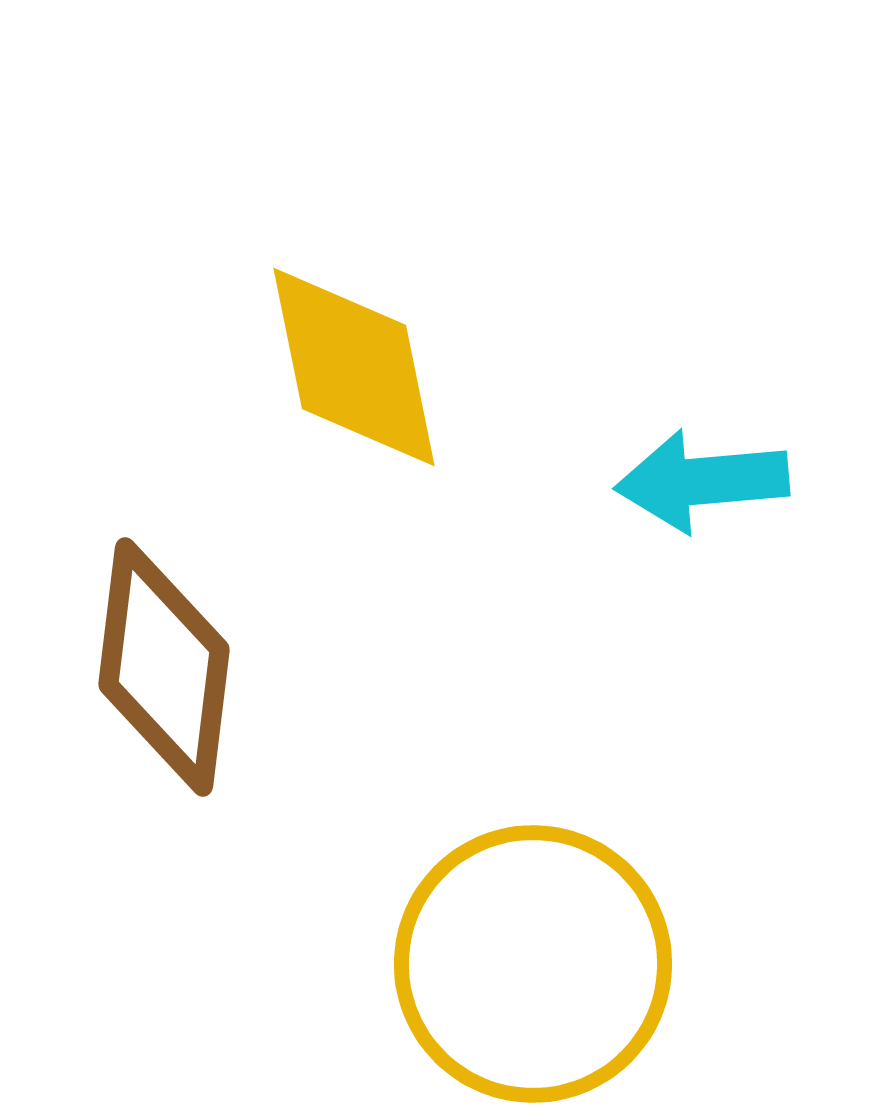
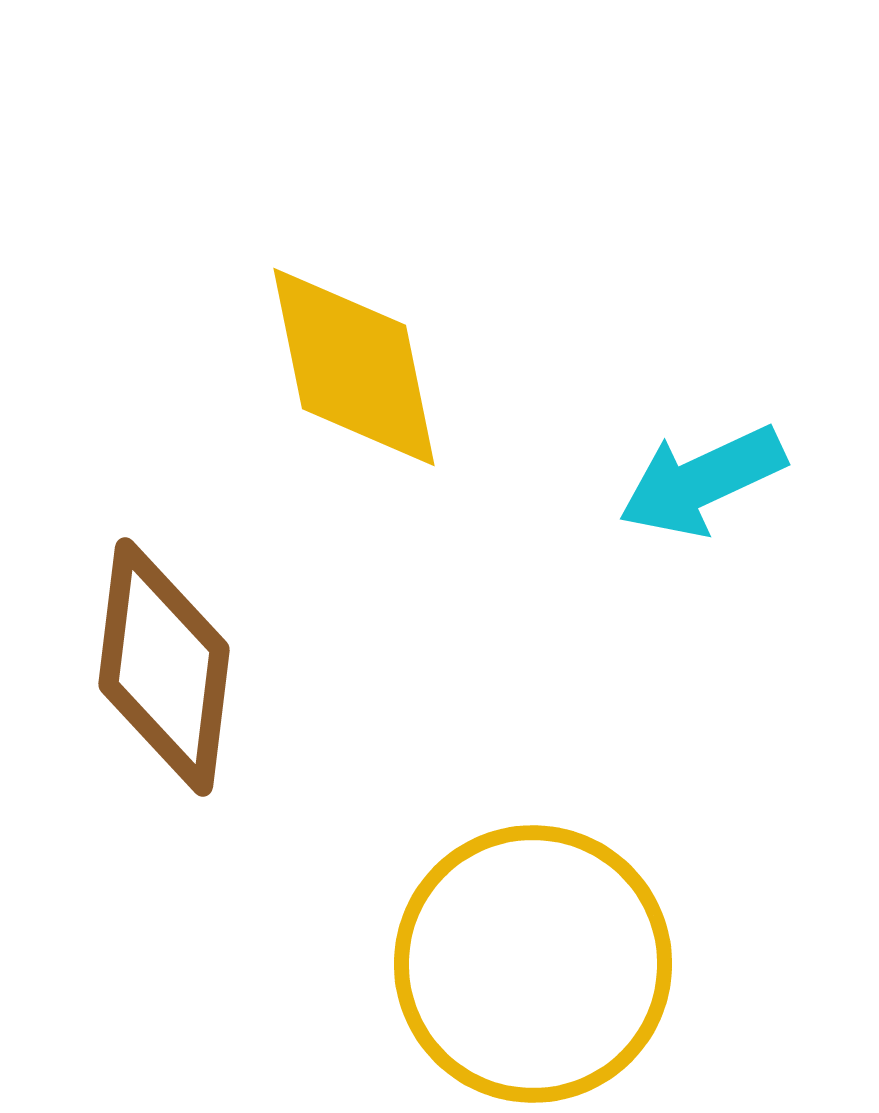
cyan arrow: rotated 20 degrees counterclockwise
